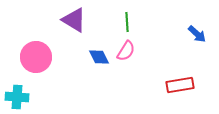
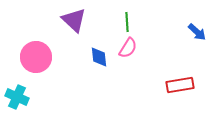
purple triangle: rotated 12 degrees clockwise
blue arrow: moved 2 px up
pink semicircle: moved 2 px right, 3 px up
blue diamond: rotated 20 degrees clockwise
cyan cross: rotated 20 degrees clockwise
